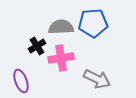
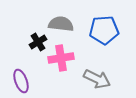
blue pentagon: moved 11 px right, 7 px down
gray semicircle: moved 3 px up; rotated 10 degrees clockwise
black cross: moved 1 px right, 4 px up
